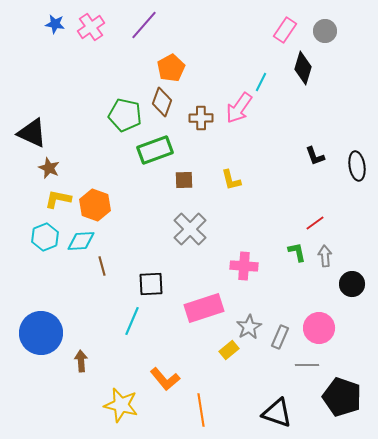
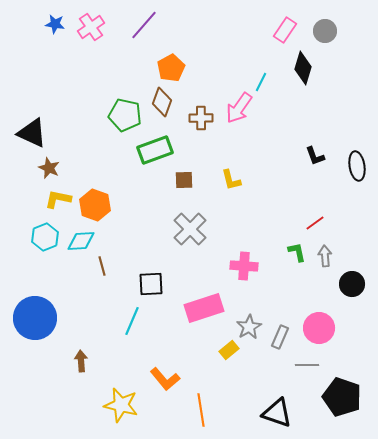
blue circle at (41, 333): moved 6 px left, 15 px up
